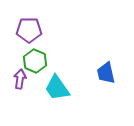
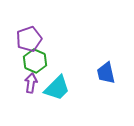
purple pentagon: moved 9 px down; rotated 20 degrees counterclockwise
purple arrow: moved 11 px right, 4 px down
cyan trapezoid: rotated 100 degrees counterclockwise
